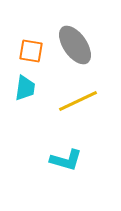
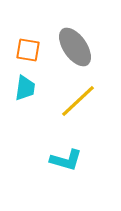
gray ellipse: moved 2 px down
orange square: moved 3 px left, 1 px up
yellow line: rotated 18 degrees counterclockwise
